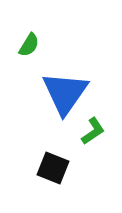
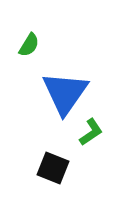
green L-shape: moved 2 px left, 1 px down
